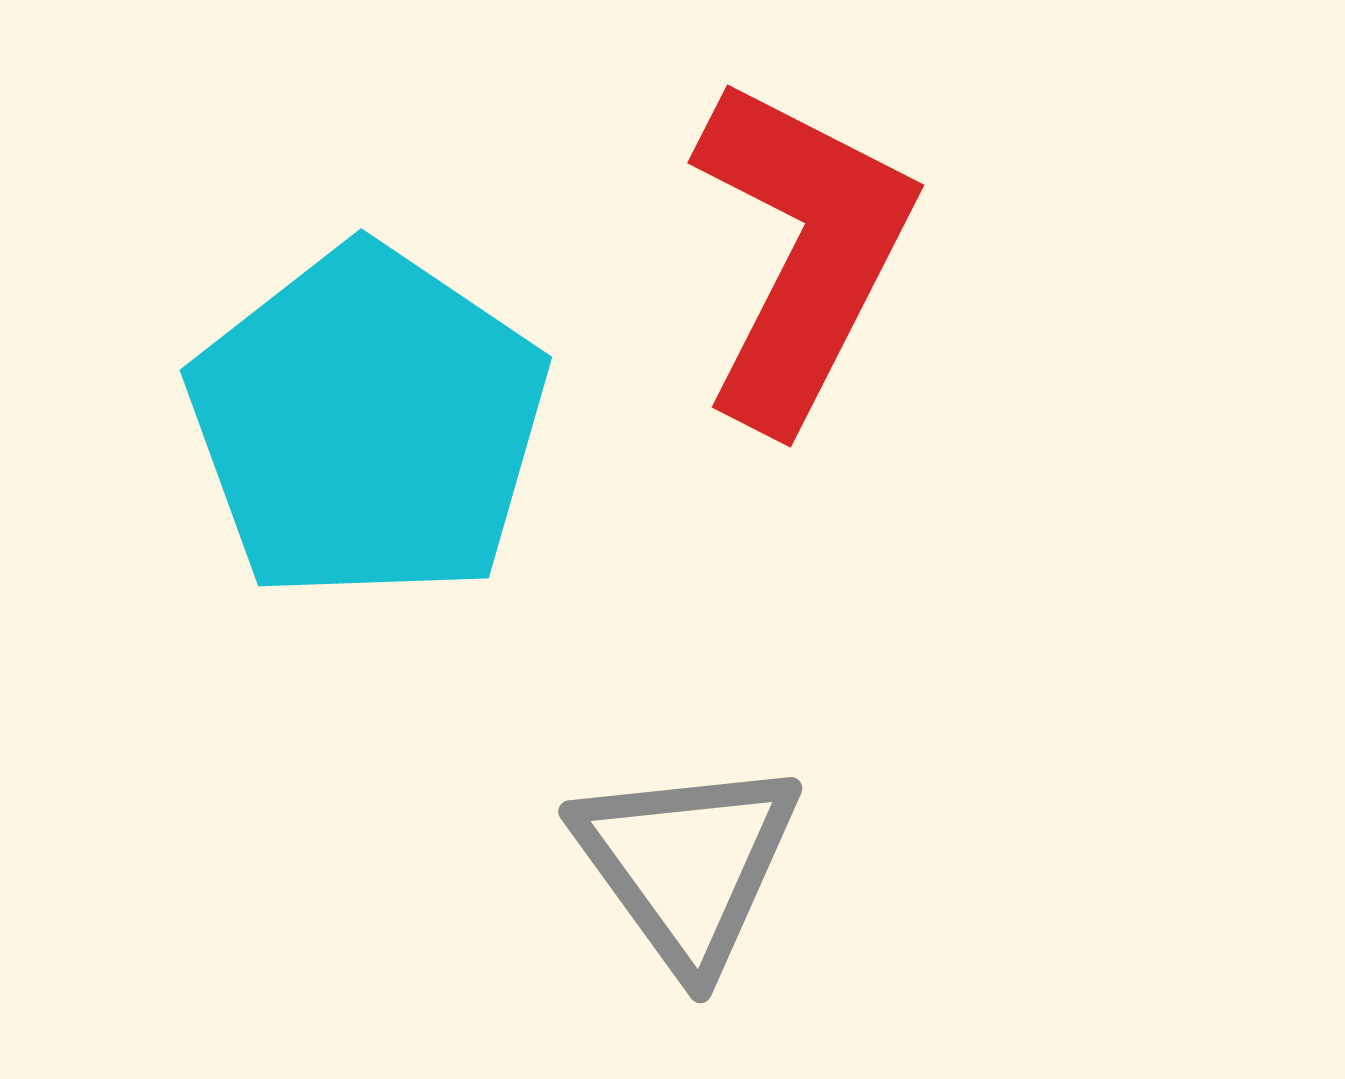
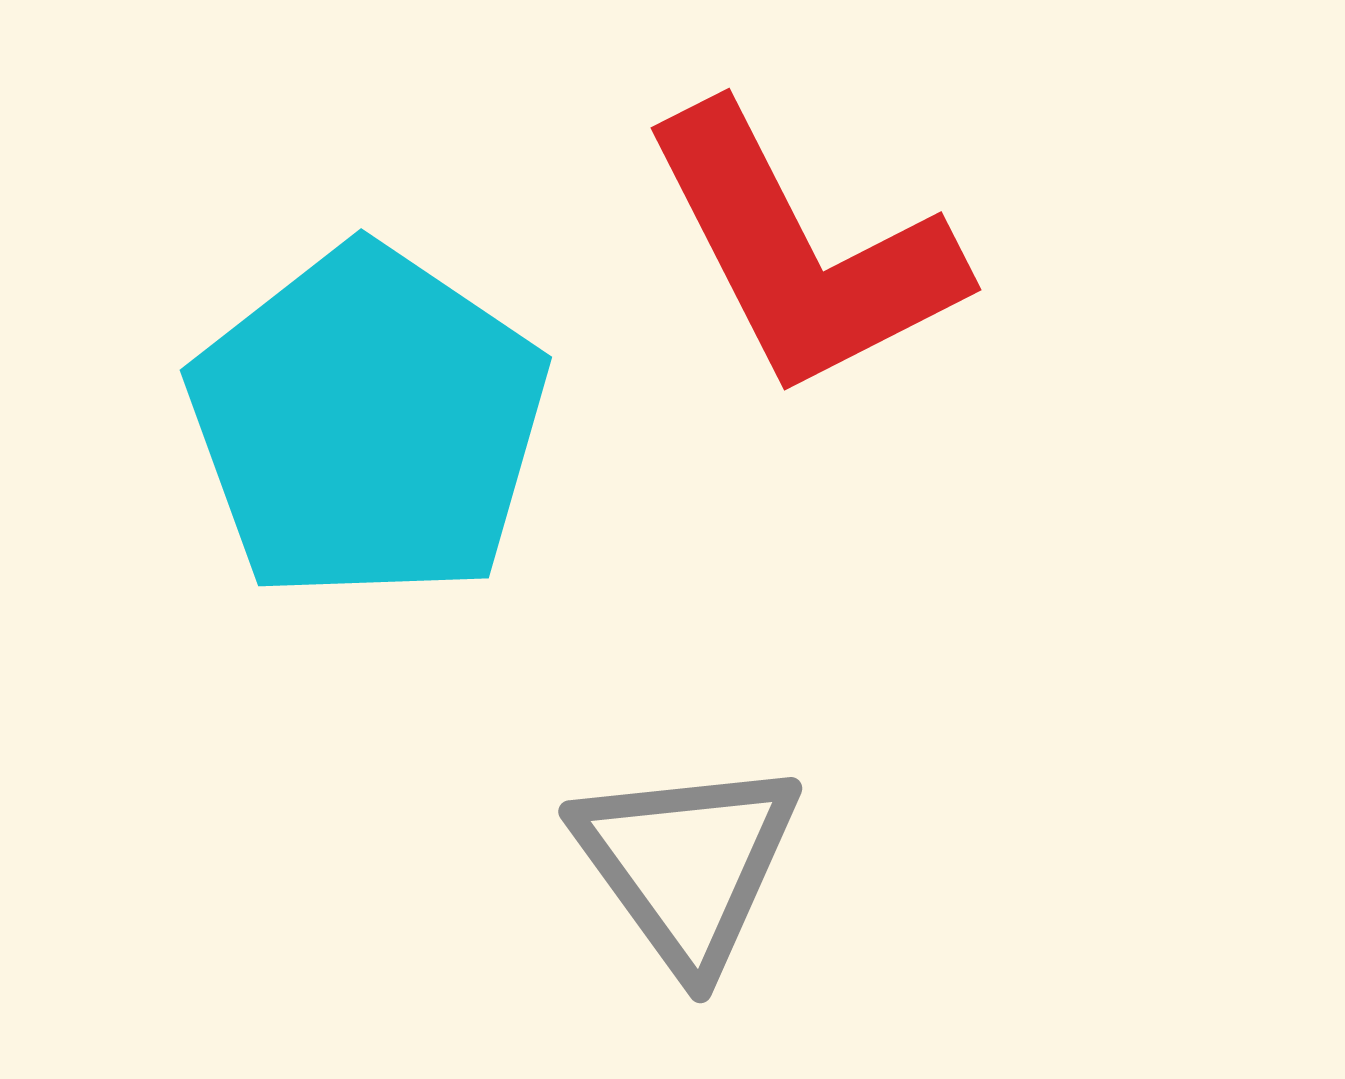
red L-shape: rotated 126 degrees clockwise
